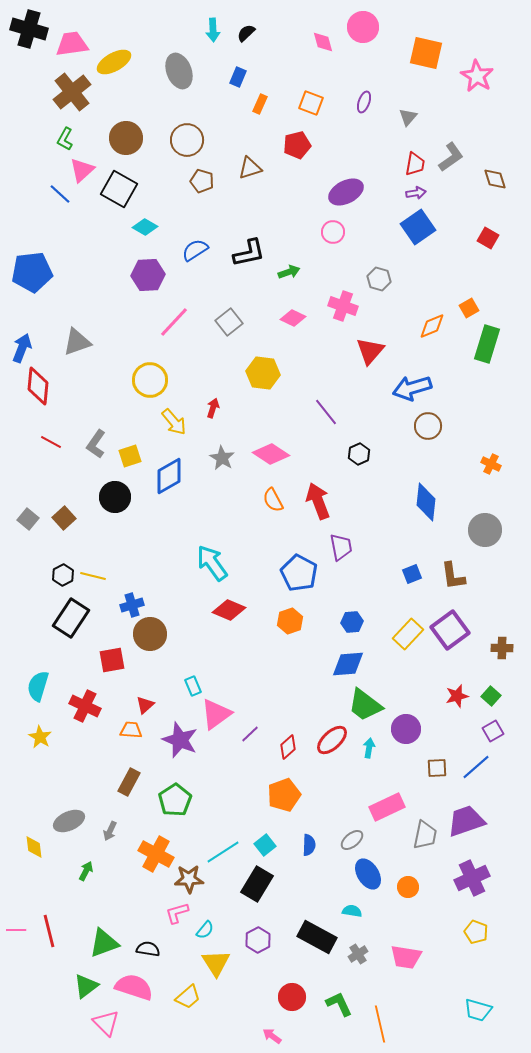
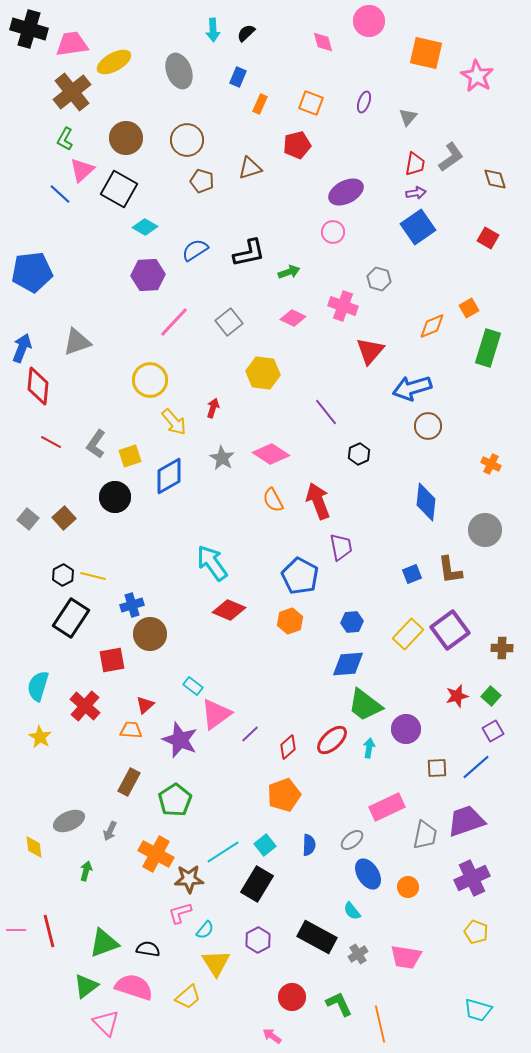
pink circle at (363, 27): moved 6 px right, 6 px up
green rectangle at (487, 344): moved 1 px right, 4 px down
blue pentagon at (299, 573): moved 1 px right, 3 px down
brown L-shape at (453, 576): moved 3 px left, 6 px up
cyan rectangle at (193, 686): rotated 30 degrees counterclockwise
red cross at (85, 706): rotated 16 degrees clockwise
green arrow at (86, 871): rotated 12 degrees counterclockwise
cyan semicircle at (352, 911): rotated 138 degrees counterclockwise
pink L-shape at (177, 913): moved 3 px right
